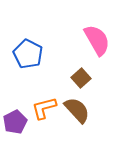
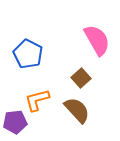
orange L-shape: moved 7 px left, 8 px up
purple pentagon: rotated 20 degrees clockwise
